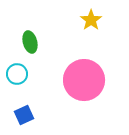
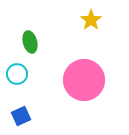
blue square: moved 3 px left, 1 px down
